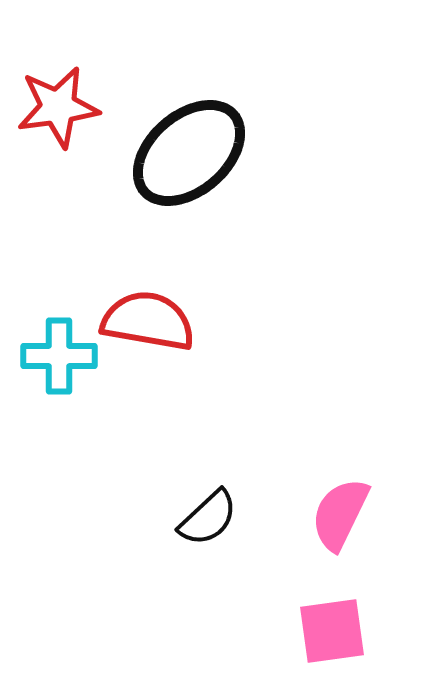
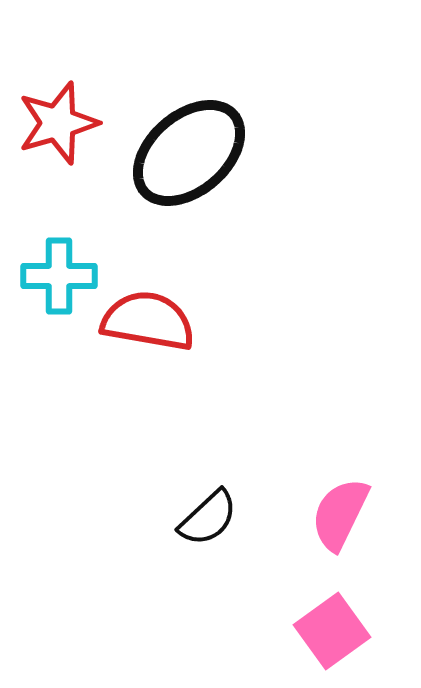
red star: moved 16 px down; rotated 8 degrees counterclockwise
cyan cross: moved 80 px up
pink square: rotated 28 degrees counterclockwise
